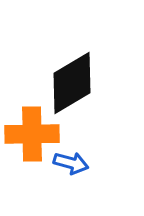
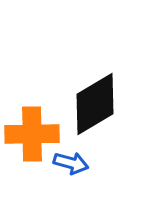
black diamond: moved 23 px right, 21 px down
